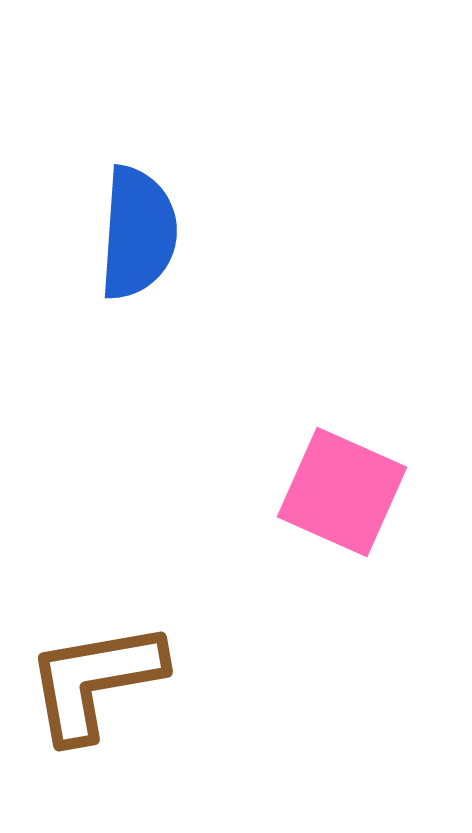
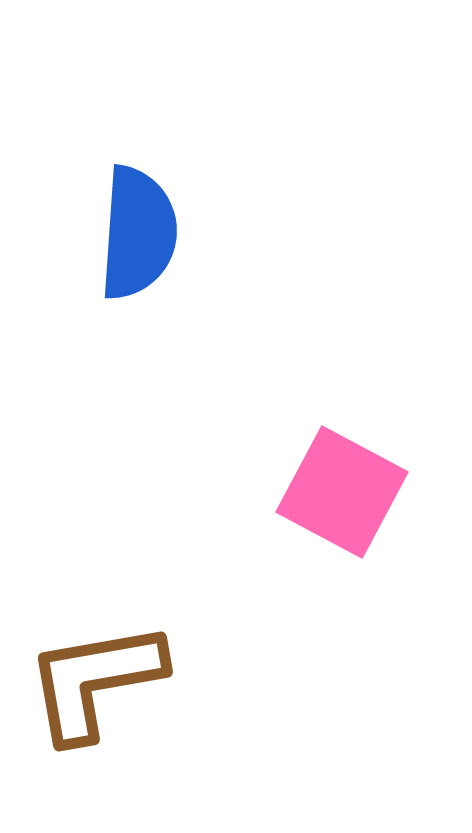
pink square: rotated 4 degrees clockwise
